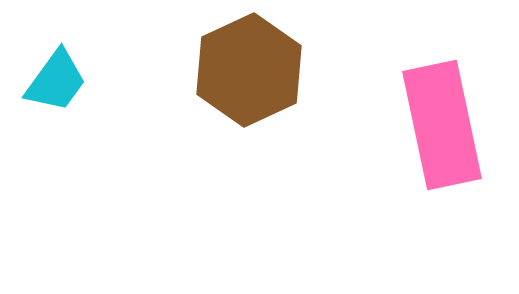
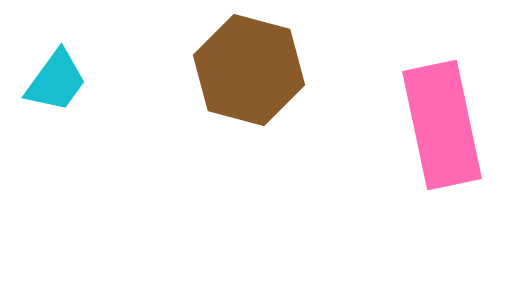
brown hexagon: rotated 20 degrees counterclockwise
